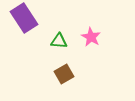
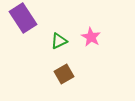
purple rectangle: moved 1 px left
green triangle: rotated 30 degrees counterclockwise
